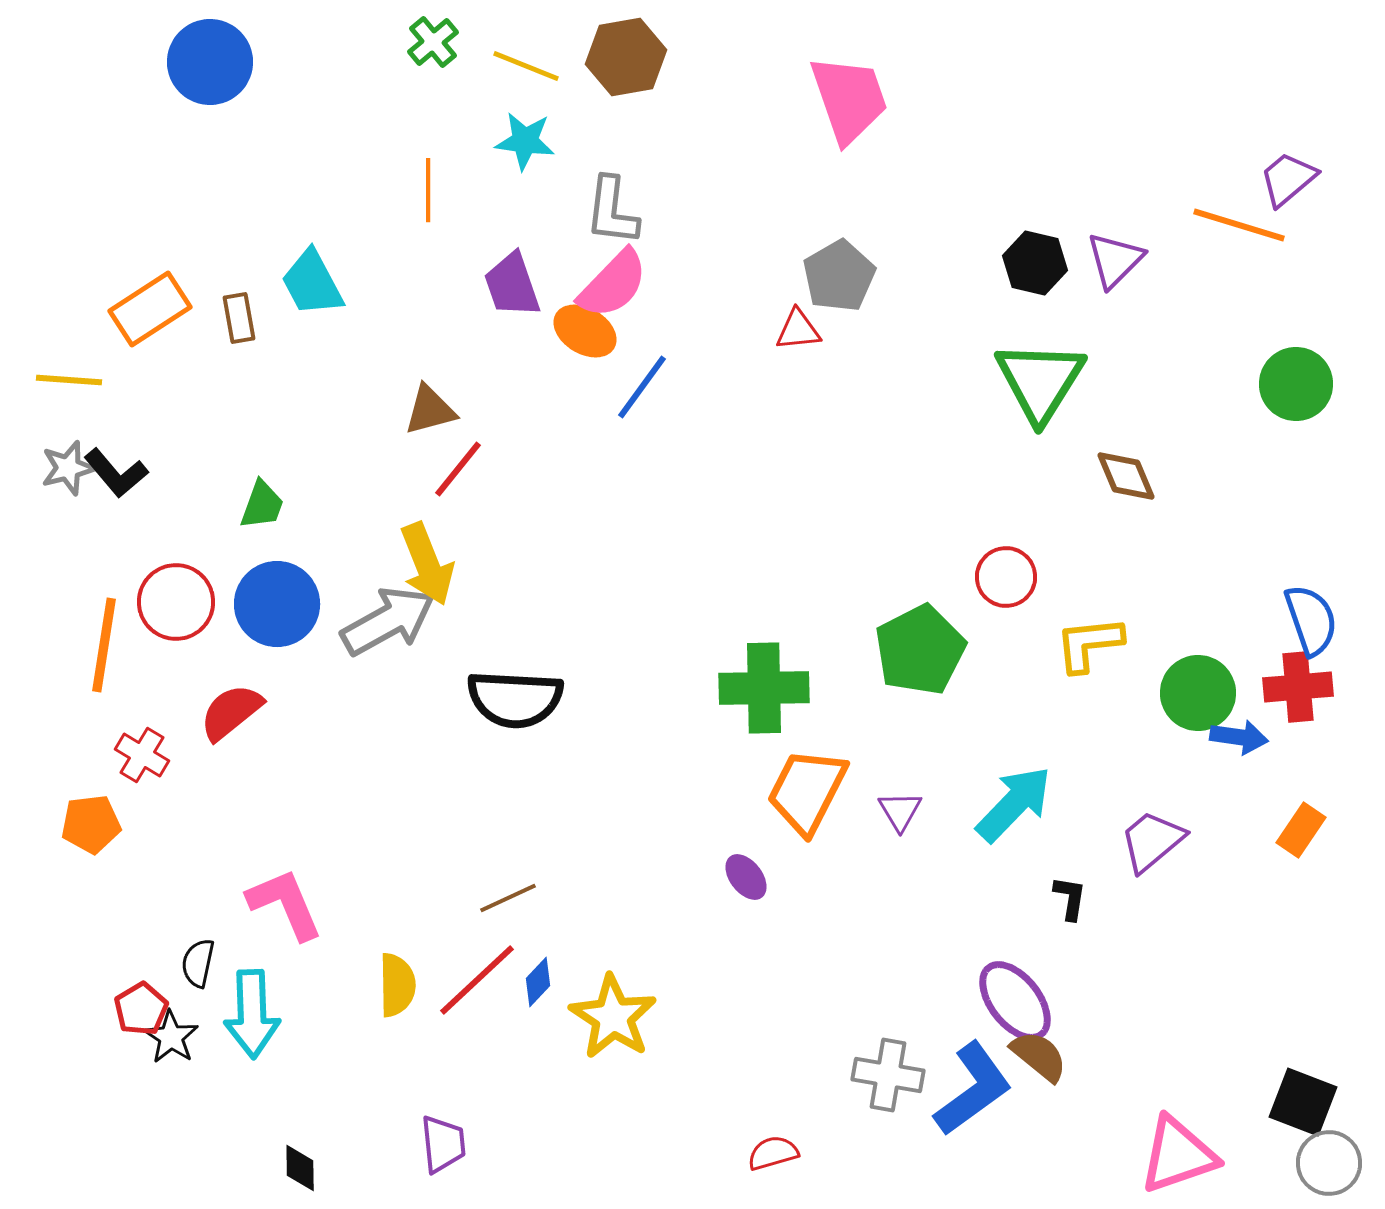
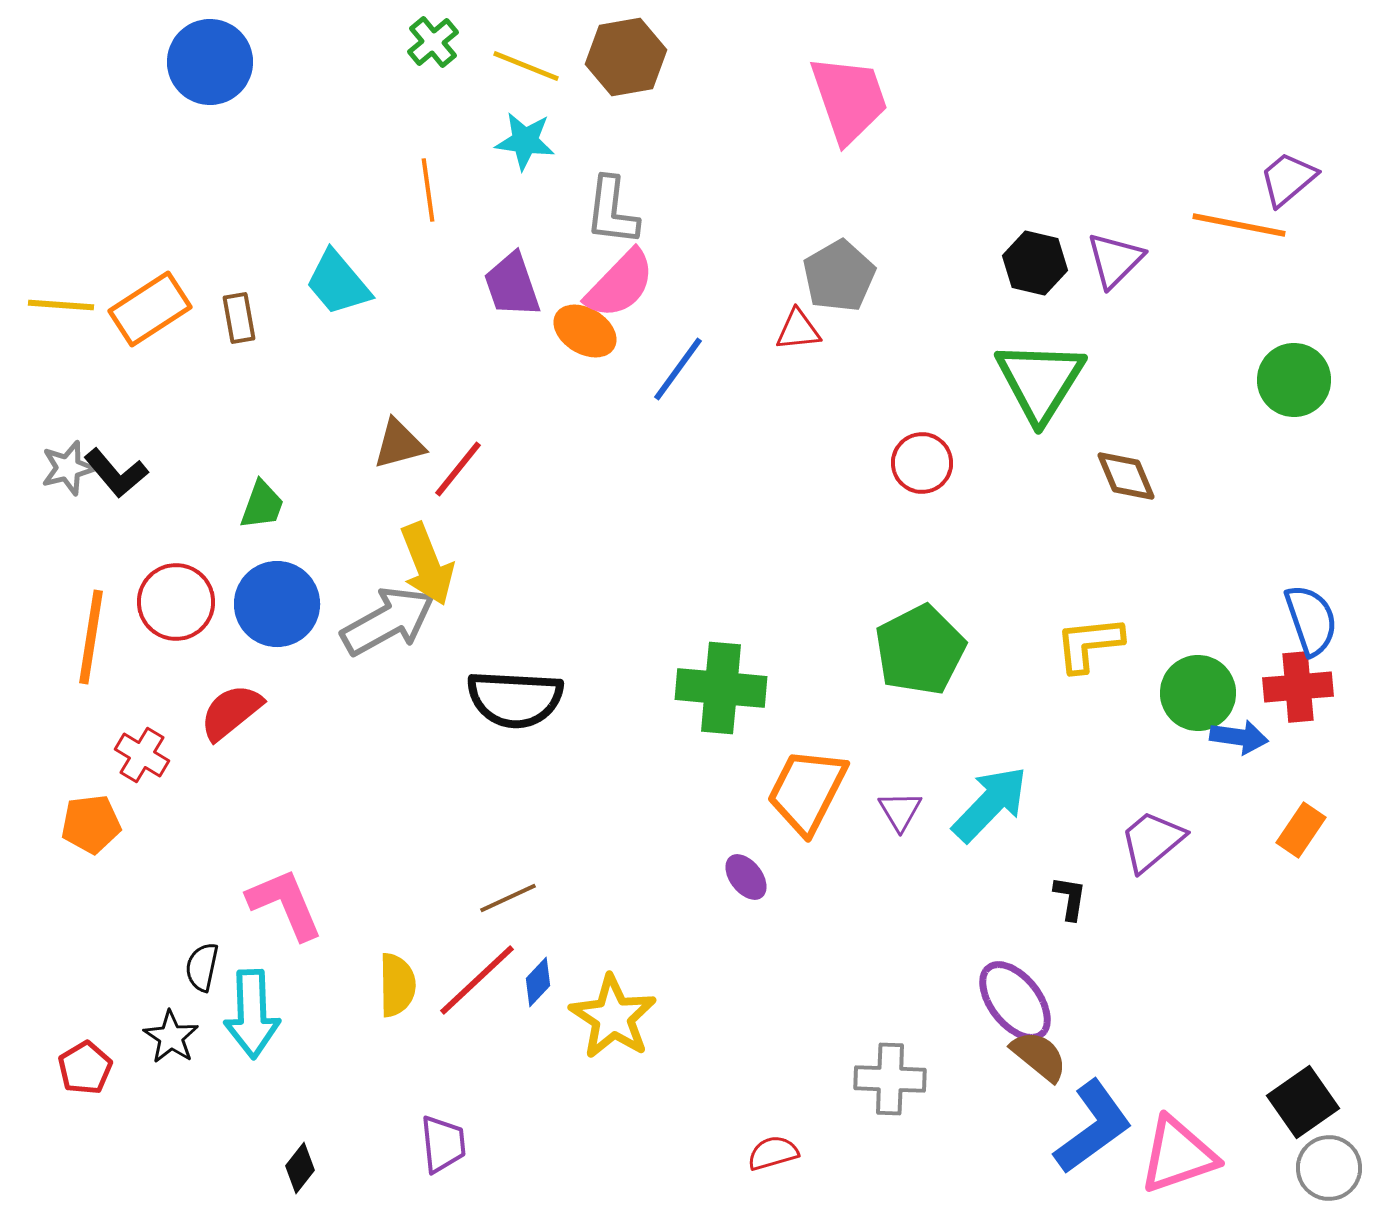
orange line at (428, 190): rotated 8 degrees counterclockwise
orange line at (1239, 225): rotated 6 degrees counterclockwise
cyan trapezoid at (312, 283): moved 26 px right; rotated 12 degrees counterclockwise
pink semicircle at (613, 284): moved 7 px right
yellow line at (69, 380): moved 8 px left, 75 px up
green circle at (1296, 384): moved 2 px left, 4 px up
blue line at (642, 387): moved 36 px right, 18 px up
brown triangle at (430, 410): moved 31 px left, 34 px down
red circle at (1006, 577): moved 84 px left, 114 px up
orange line at (104, 645): moved 13 px left, 8 px up
green cross at (764, 688): moved 43 px left; rotated 6 degrees clockwise
cyan arrow at (1014, 804): moved 24 px left
black semicircle at (198, 963): moved 4 px right, 4 px down
red pentagon at (141, 1009): moved 56 px left, 59 px down
gray cross at (888, 1075): moved 2 px right, 4 px down; rotated 8 degrees counterclockwise
blue L-shape at (973, 1089): moved 120 px right, 38 px down
black square at (1303, 1102): rotated 34 degrees clockwise
gray circle at (1329, 1163): moved 5 px down
black diamond at (300, 1168): rotated 39 degrees clockwise
